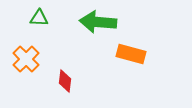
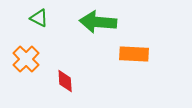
green triangle: rotated 24 degrees clockwise
orange rectangle: moved 3 px right; rotated 12 degrees counterclockwise
red diamond: rotated 10 degrees counterclockwise
